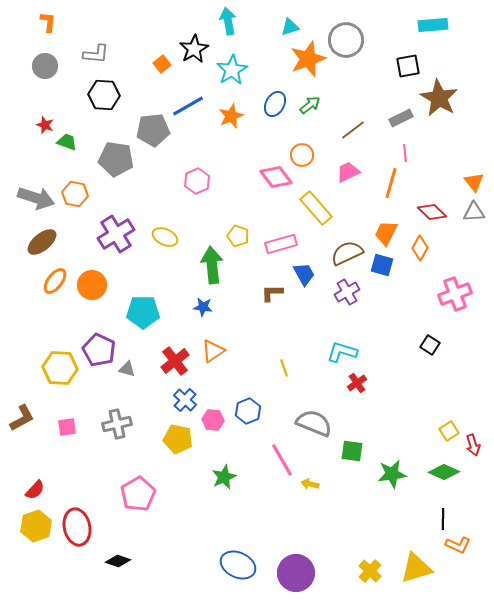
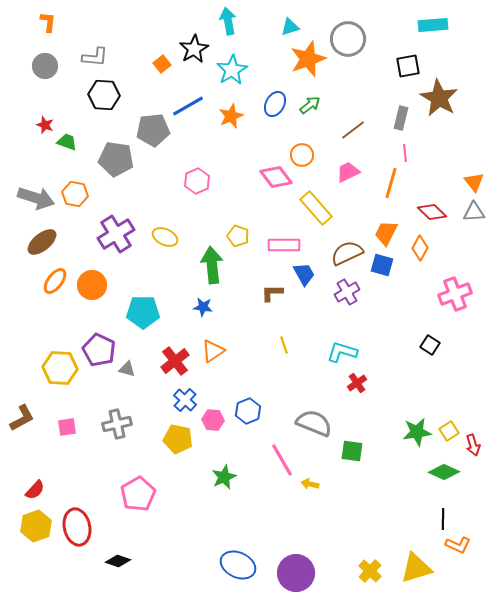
gray circle at (346, 40): moved 2 px right, 1 px up
gray L-shape at (96, 54): moved 1 px left, 3 px down
gray rectangle at (401, 118): rotated 50 degrees counterclockwise
pink rectangle at (281, 244): moved 3 px right, 1 px down; rotated 16 degrees clockwise
yellow line at (284, 368): moved 23 px up
green star at (392, 474): moved 25 px right, 42 px up
